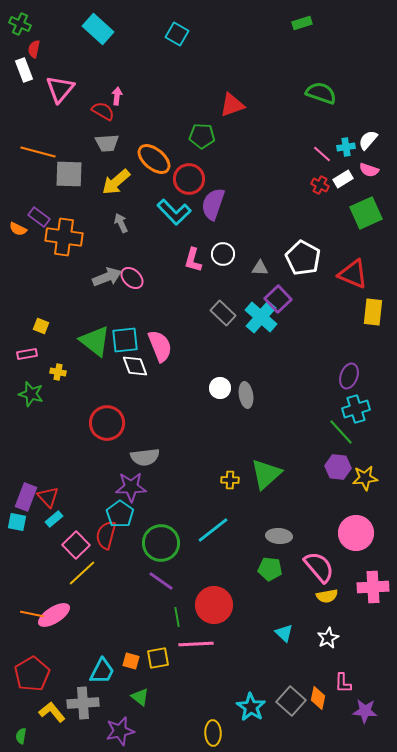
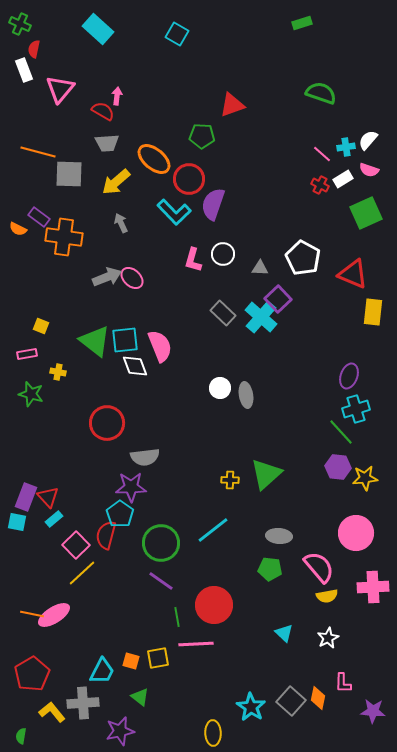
purple star at (365, 711): moved 8 px right
